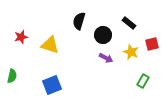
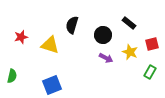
black semicircle: moved 7 px left, 4 px down
yellow star: moved 1 px left
green rectangle: moved 7 px right, 9 px up
